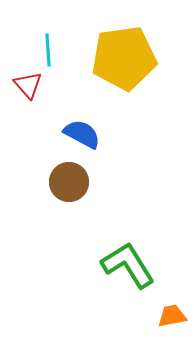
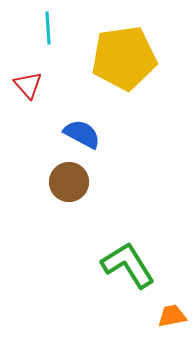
cyan line: moved 22 px up
